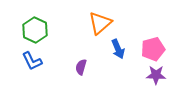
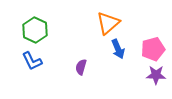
orange triangle: moved 8 px right
